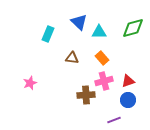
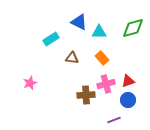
blue triangle: rotated 18 degrees counterclockwise
cyan rectangle: moved 3 px right, 5 px down; rotated 35 degrees clockwise
pink cross: moved 2 px right, 3 px down
